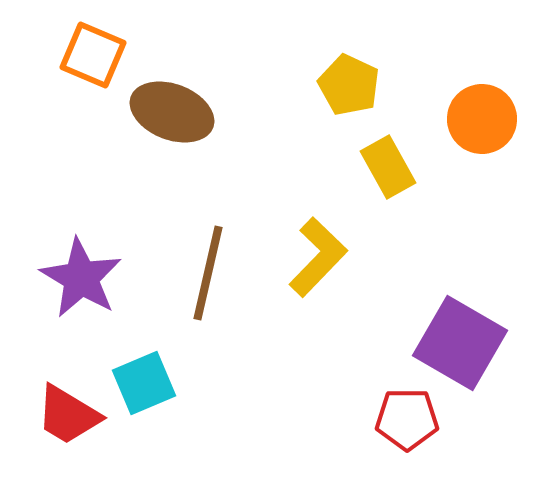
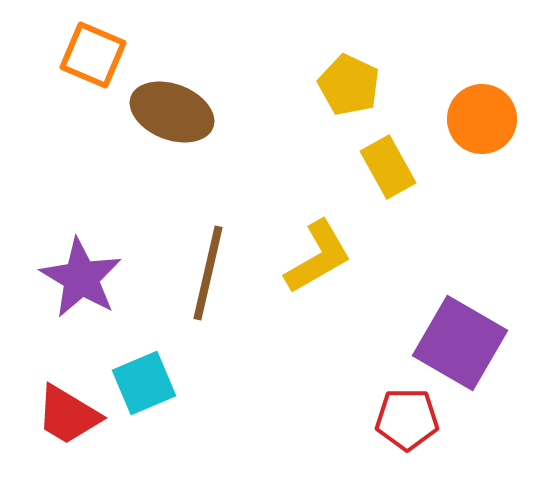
yellow L-shape: rotated 16 degrees clockwise
